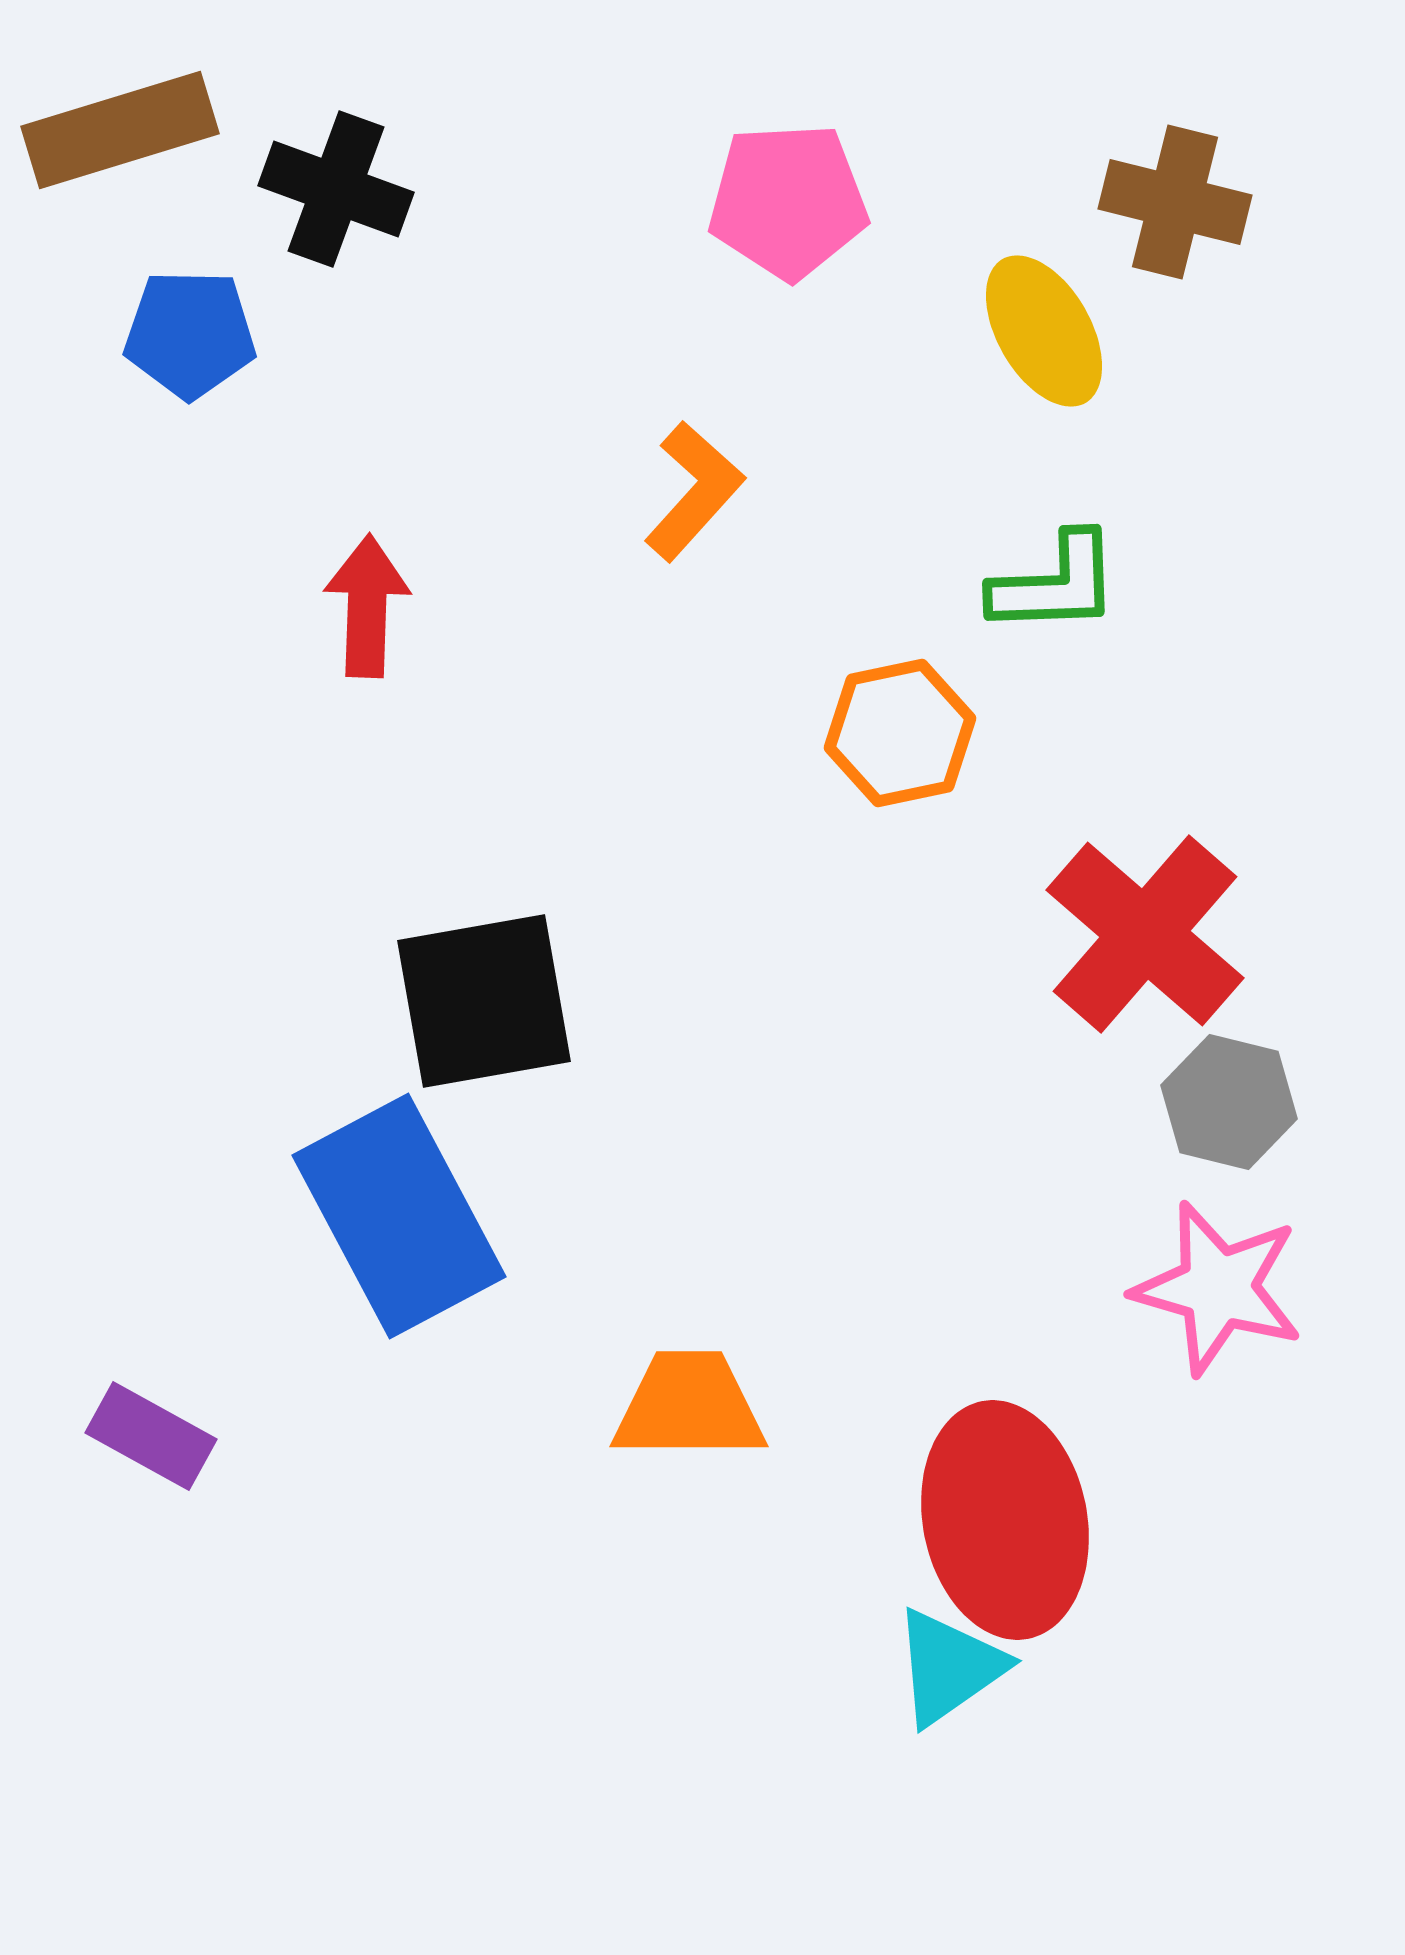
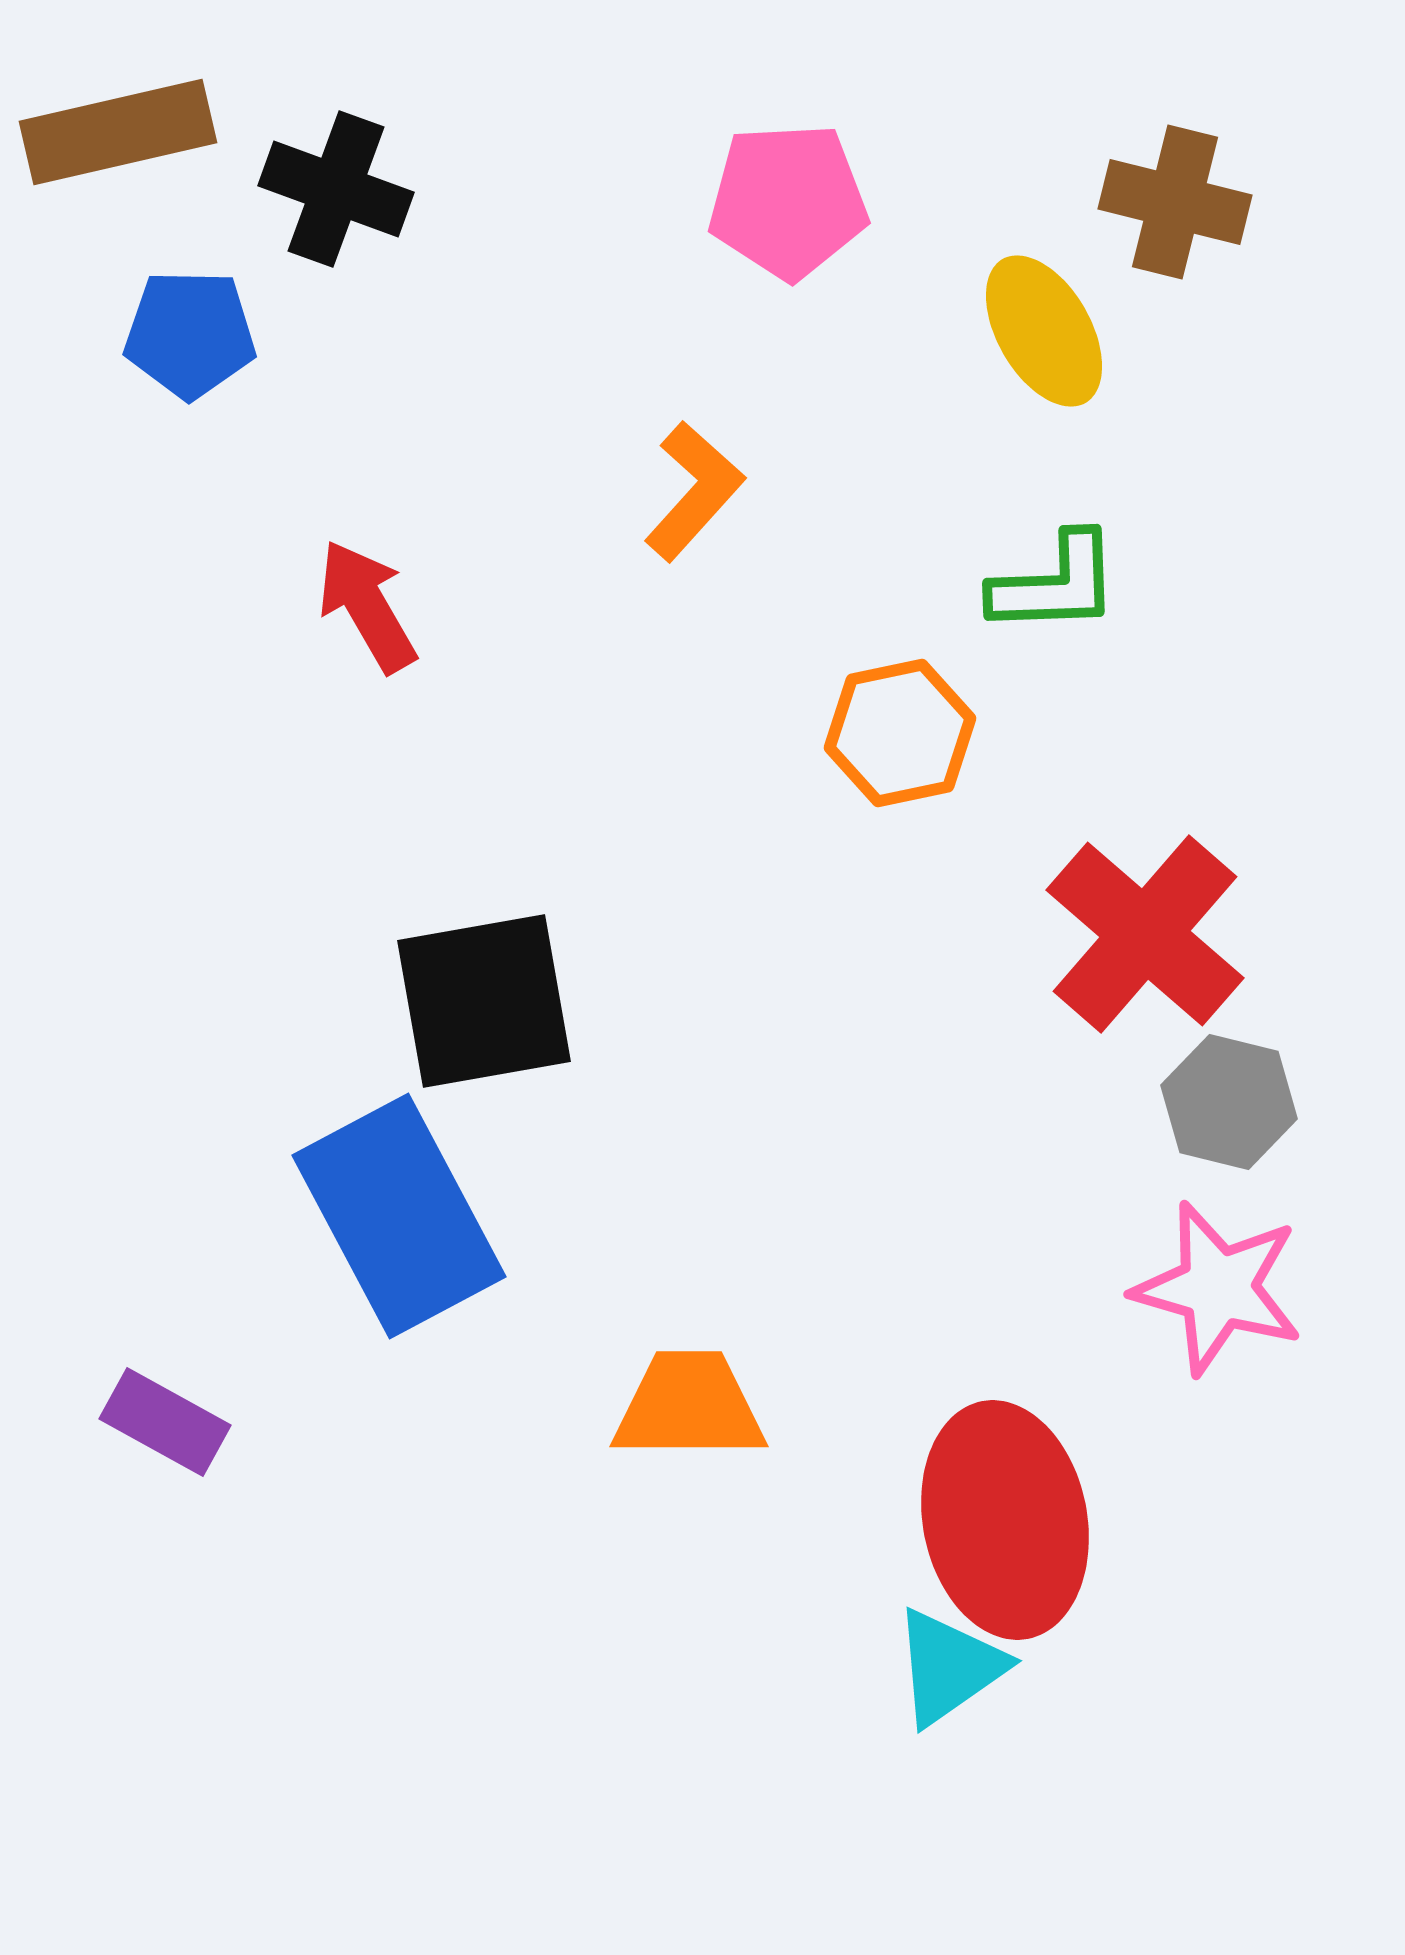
brown rectangle: moved 2 px left, 2 px down; rotated 4 degrees clockwise
red arrow: rotated 32 degrees counterclockwise
purple rectangle: moved 14 px right, 14 px up
